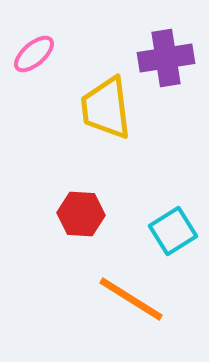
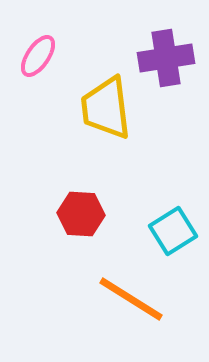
pink ellipse: moved 4 px right, 2 px down; rotated 15 degrees counterclockwise
